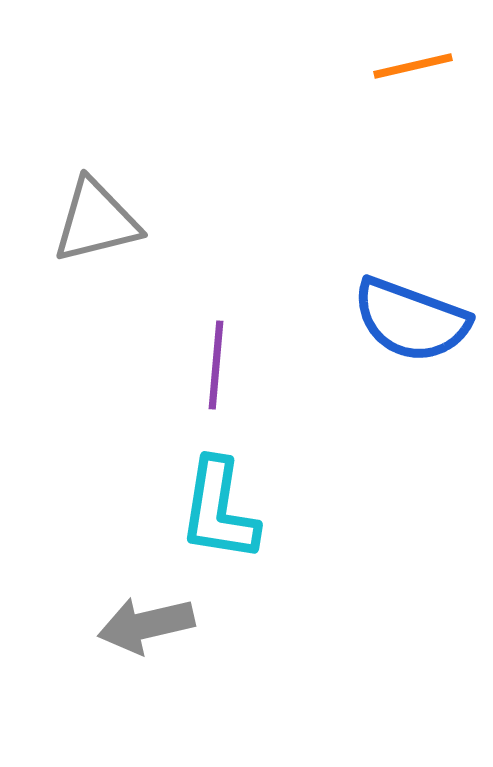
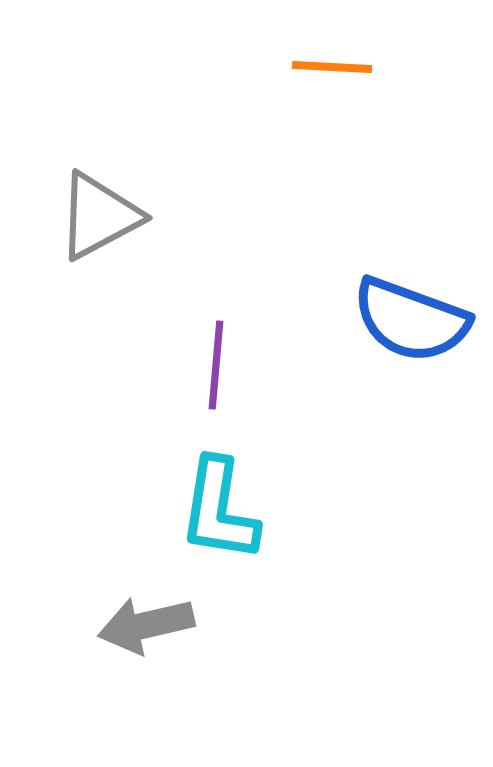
orange line: moved 81 px left, 1 px down; rotated 16 degrees clockwise
gray triangle: moved 3 px right, 5 px up; rotated 14 degrees counterclockwise
